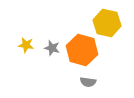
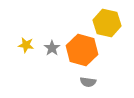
gray star: rotated 21 degrees clockwise
